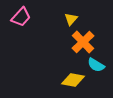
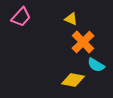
yellow triangle: rotated 48 degrees counterclockwise
